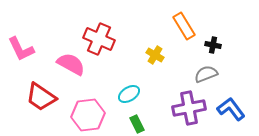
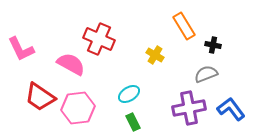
red trapezoid: moved 1 px left
pink hexagon: moved 10 px left, 7 px up
green rectangle: moved 4 px left, 2 px up
